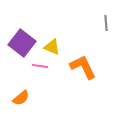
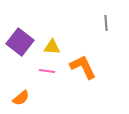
purple square: moved 2 px left, 1 px up
yellow triangle: rotated 18 degrees counterclockwise
pink line: moved 7 px right, 5 px down
